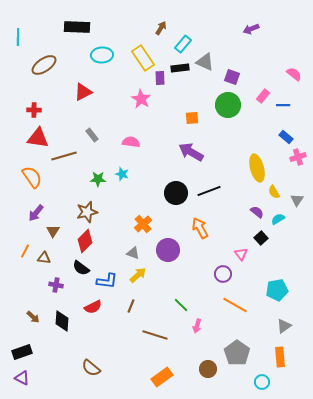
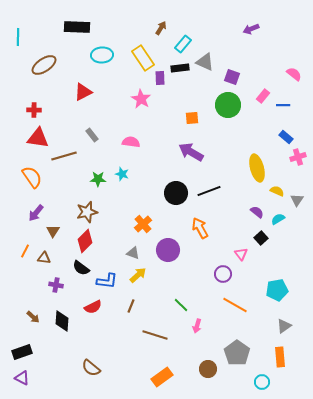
yellow semicircle at (274, 192): moved 3 px right, 1 px up; rotated 144 degrees clockwise
